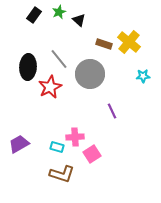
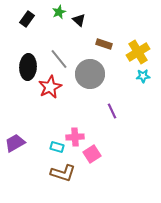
black rectangle: moved 7 px left, 4 px down
yellow cross: moved 9 px right, 10 px down; rotated 20 degrees clockwise
purple trapezoid: moved 4 px left, 1 px up
brown L-shape: moved 1 px right, 1 px up
